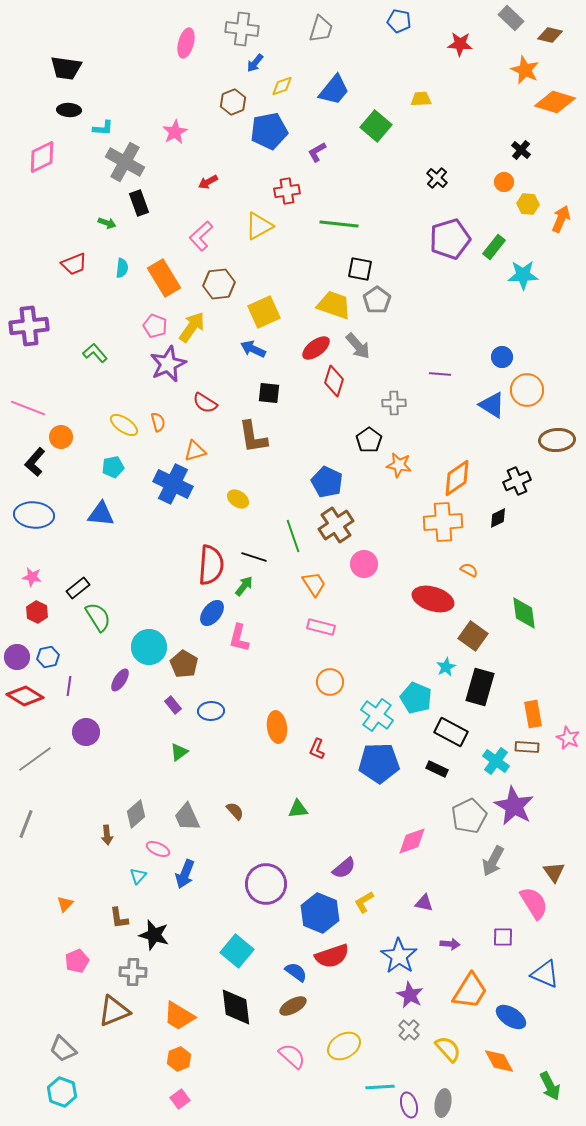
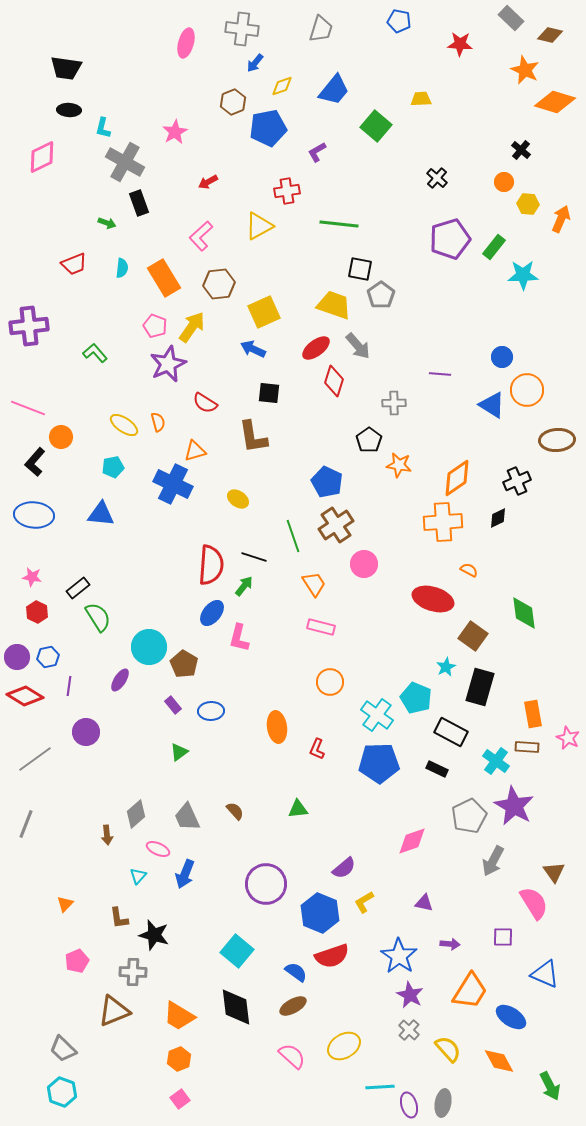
cyan L-shape at (103, 128): rotated 100 degrees clockwise
blue pentagon at (269, 131): moved 1 px left, 3 px up
gray pentagon at (377, 300): moved 4 px right, 5 px up
